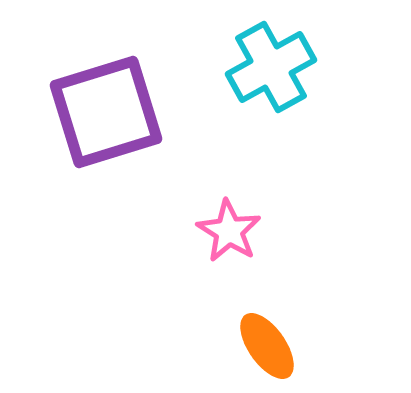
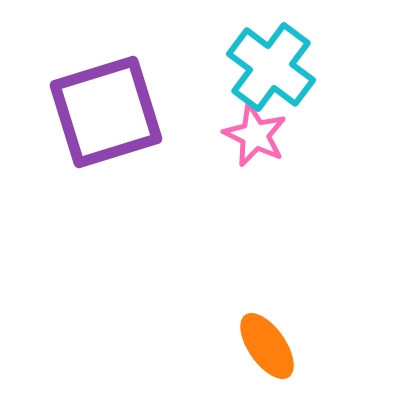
cyan cross: rotated 24 degrees counterclockwise
pink star: moved 26 px right, 96 px up; rotated 6 degrees counterclockwise
